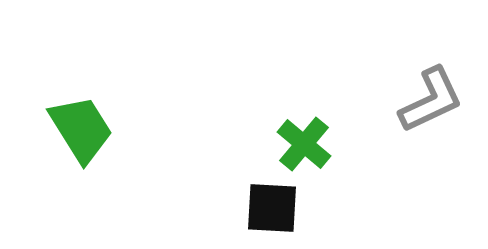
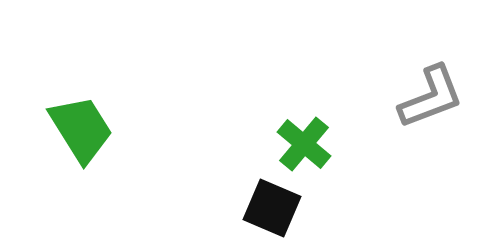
gray L-shape: moved 3 px up; rotated 4 degrees clockwise
black square: rotated 20 degrees clockwise
